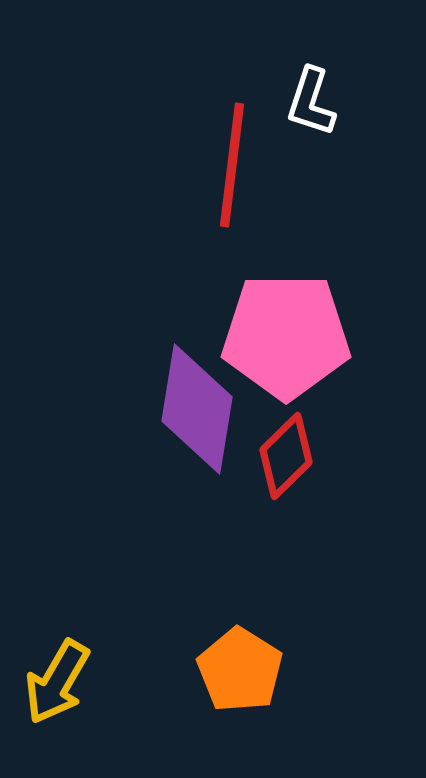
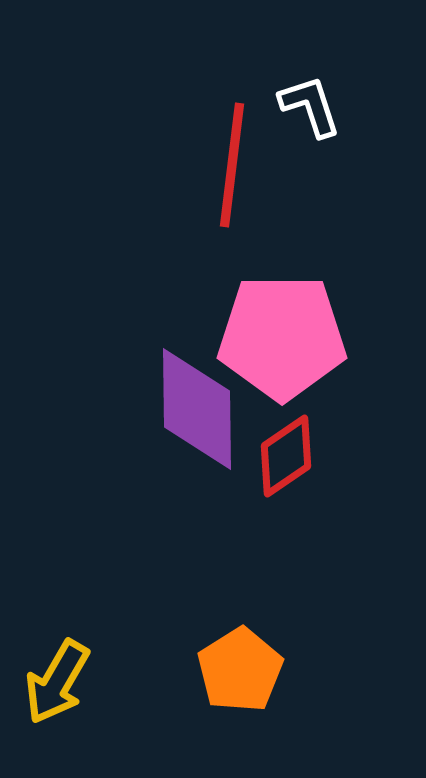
white L-shape: moved 1 px left, 4 px down; rotated 144 degrees clockwise
pink pentagon: moved 4 px left, 1 px down
purple diamond: rotated 10 degrees counterclockwise
red diamond: rotated 10 degrees clockwise
orange pentagon: rotated 8 degrees clockwise
